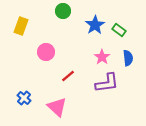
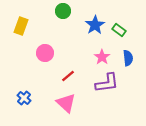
pink circle: moved 1 px left, 1 px down
pink triangle: moved 9 px right, 4 px up
